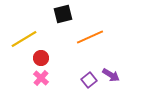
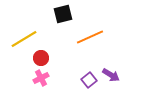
pink cross: rotated 21 degrees clockwise
